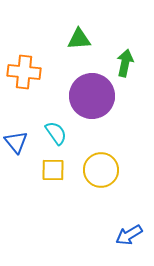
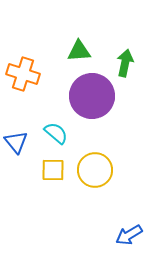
green triangle: moved 12 px down
orange cross: moved 1 px left, 2 px down; rotated 12 degrees clockwise
cyan semicircle: rotated 15 degrees counterclockwise
yellow circle: moved 6 px left
